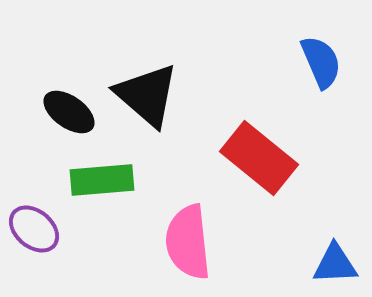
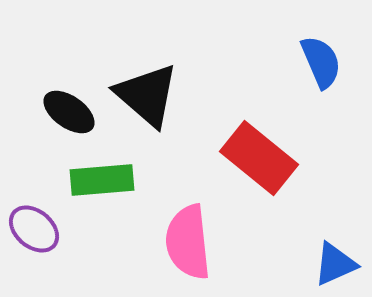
blue triangle: rotated 21 degrees counterclockwise
